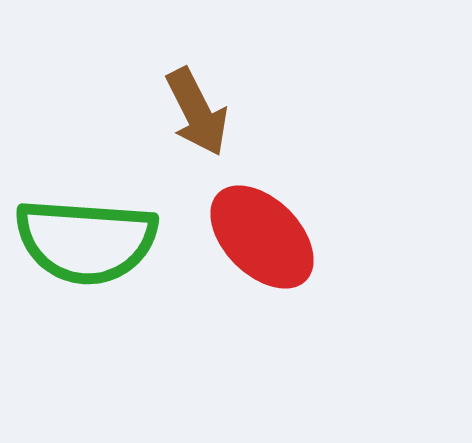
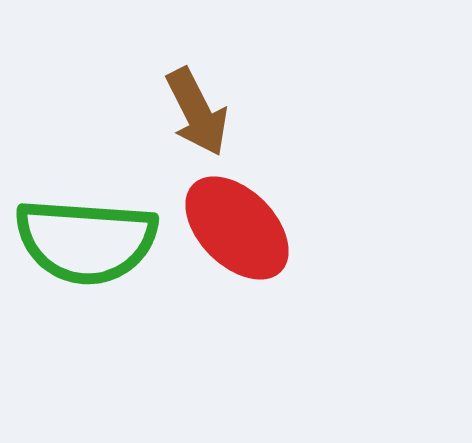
red ellipse: moved 25 px left, 9 px up
